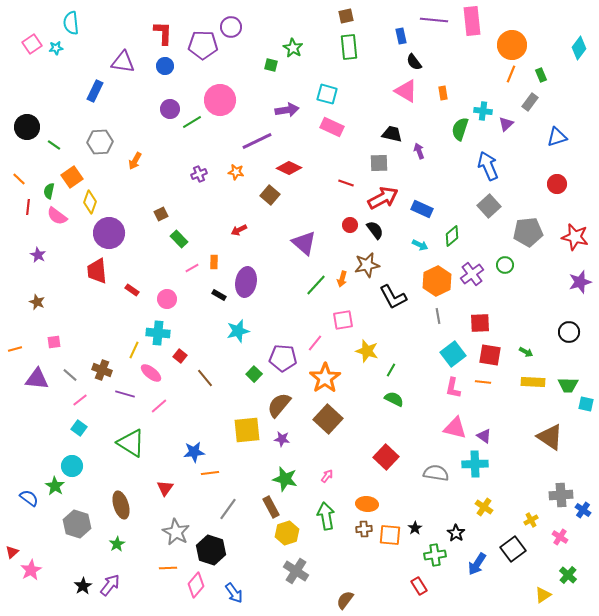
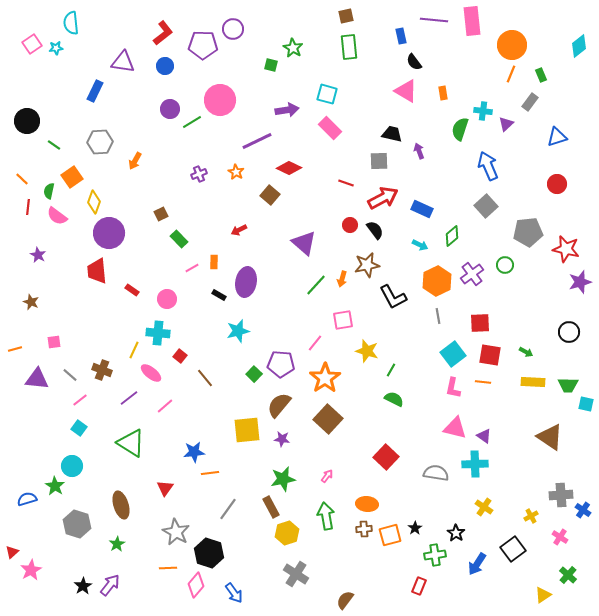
purple circle at (231, 27): moved 2 px right, 2 px down
red L-shape at (163, 33): rotated 50 degrees clockwise
cyan diamond at (579, 48): moved 2 px up; rotated 15 degrees clockwise
black circle at (27, 127): moved 6 px up
pink rectangle at (332, 127): moved 2 px left, 1 px down; rotated 20 degrees clockwise
gray square at (379, 163): moved 2 px up
orange star at (236, 172): rotated 21 degrees clockwise
orange line at (19, 179): moved 3 px right
yellow diamond at (90, 202): moved 4 px right
gray square at (489, 206): moved 3 px left
red star at (575, 237): moved 9 px left, 12 px down
brown star at (37, 302): moved 6 px left
purple pentagon at (283, 358): moved 2 px left, 6 px down
purple line at (125, 394): moved 4 px right, 4 px down; rotated 54 degrees counterclockwise
pink line at (159, 406): moved 6 px right
green star at (285, 479): moved 2 px left; rotated 25 degrees counterclockwise
blue semicircle at (29, 498): moved 2 px left, 1 px down; rotated 54 degrees counterclockwise
yellow cross at (531, 520): moved 4 px up
orange square at (390, 535): rotated 20 degrees counterclockwise
black hexagon at (211, 550): moved 2 px left, 3 px down
gray cross at (296, 571): moved 3 px down
red rectangle at (419, 586): rotated 54 degrees clockwise
